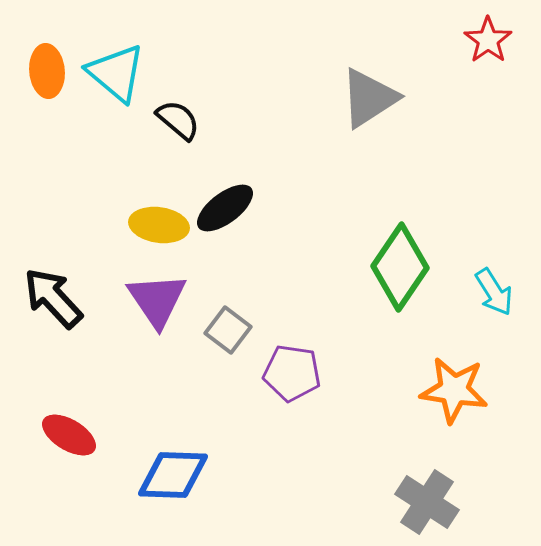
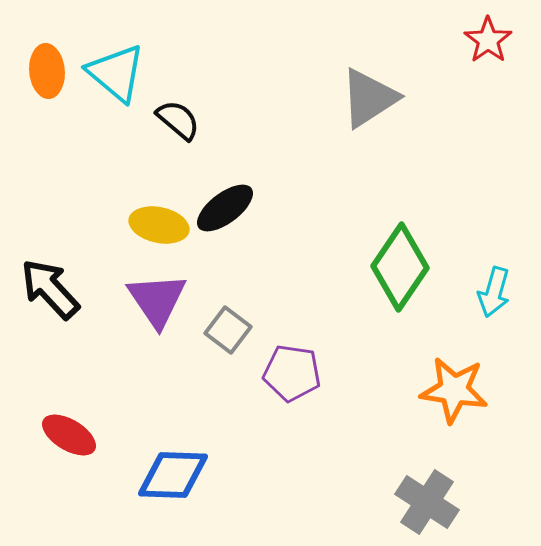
yellow ellipse: rotated 4 degrees clockwise
cyan arrow: rotated 48 degrees clockwise
black arrow: moved 3 px left, 9 px up
